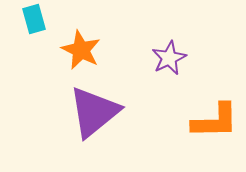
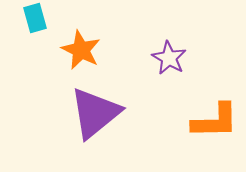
cyan rectangle: moved 1 px right, 1 px up
purple star: rotated 16 degrees counterclockwise
purple triangle: moved 1 px right, 1 px down
